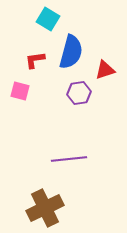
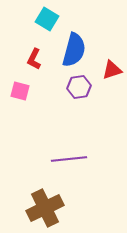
cyan square: moved 1 px left
blue semicircle: moved 3 px right, 2 px up
red L-shape: moved 1 px left, 1 px up; rotated 55 degrees counterclockwise
red triangle: moved 7 px right
purple hexagon: moved 6 px up
